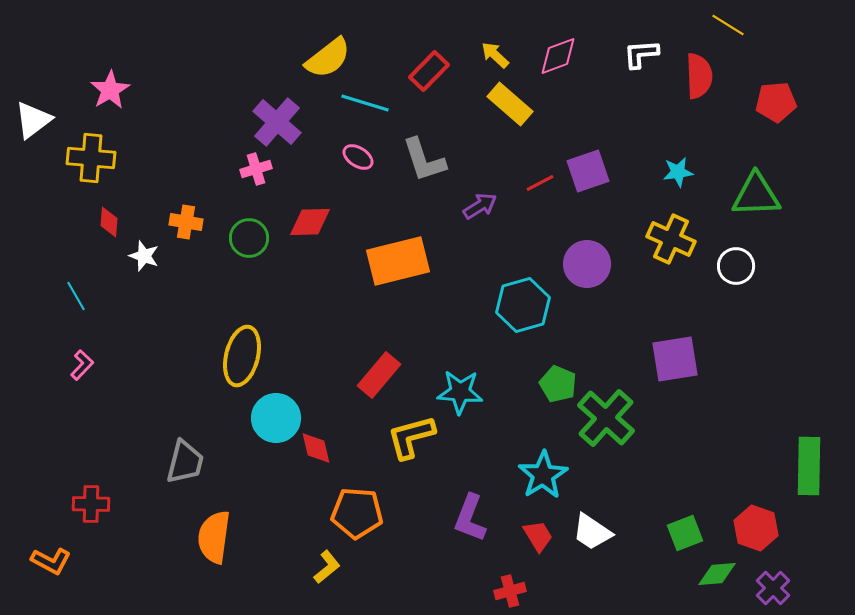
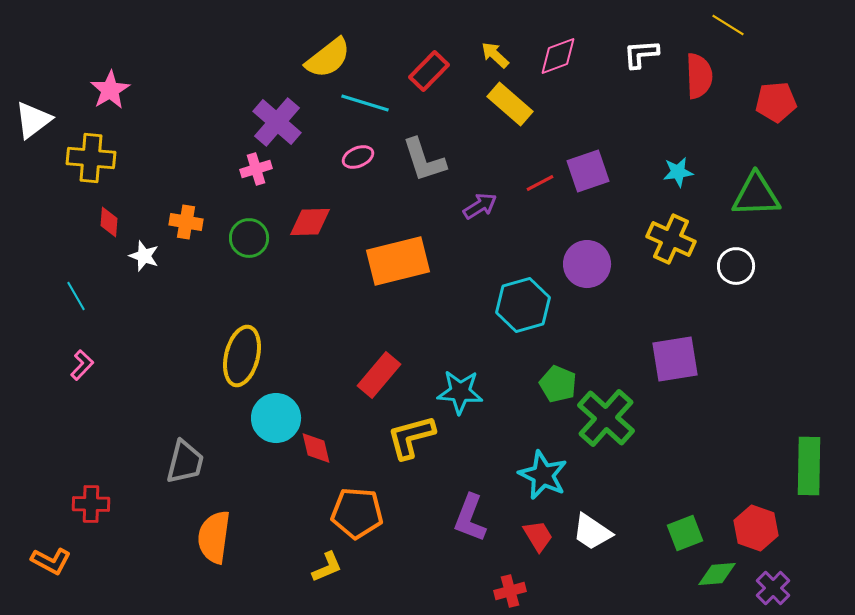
pink ellipse at (358, 157): rotated 56 degrees counterclockwise
cyan star at (543, 475): rotated 15 degrees counterclockwise
yellow L-shape at (327, 567): rotated 16 degrees clockwise
